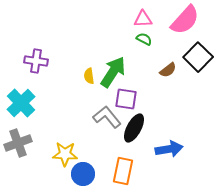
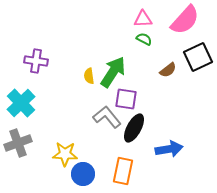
black square: rotated 20 degrees clockwise
